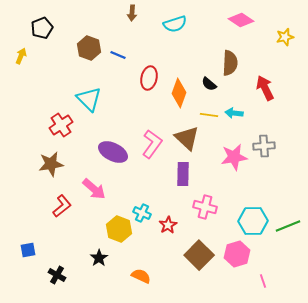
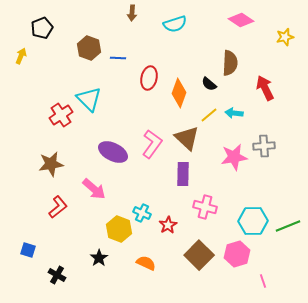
blue line: moved 3 px down; rotated 21 degrees counterclockwise
yellow line: rotated 48 degrees counterclockwise
red cross: moved 10 px up
red L-shape: moved 4 px left, 1 px down
blue square: rotated 28 degrees clockwise
orange semicircle: moved 5 px right, 13 px up
